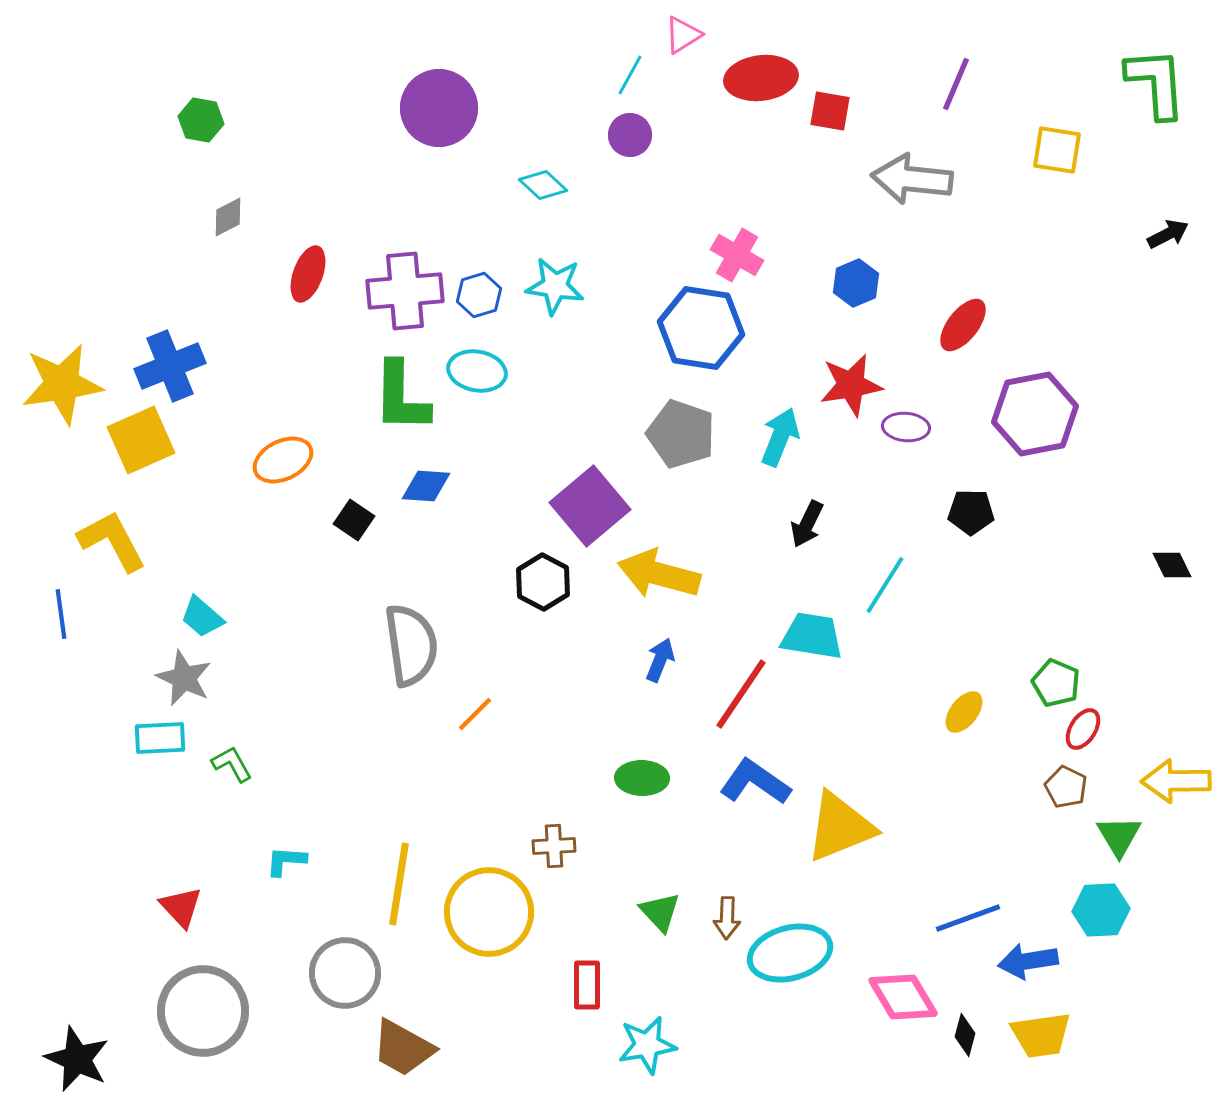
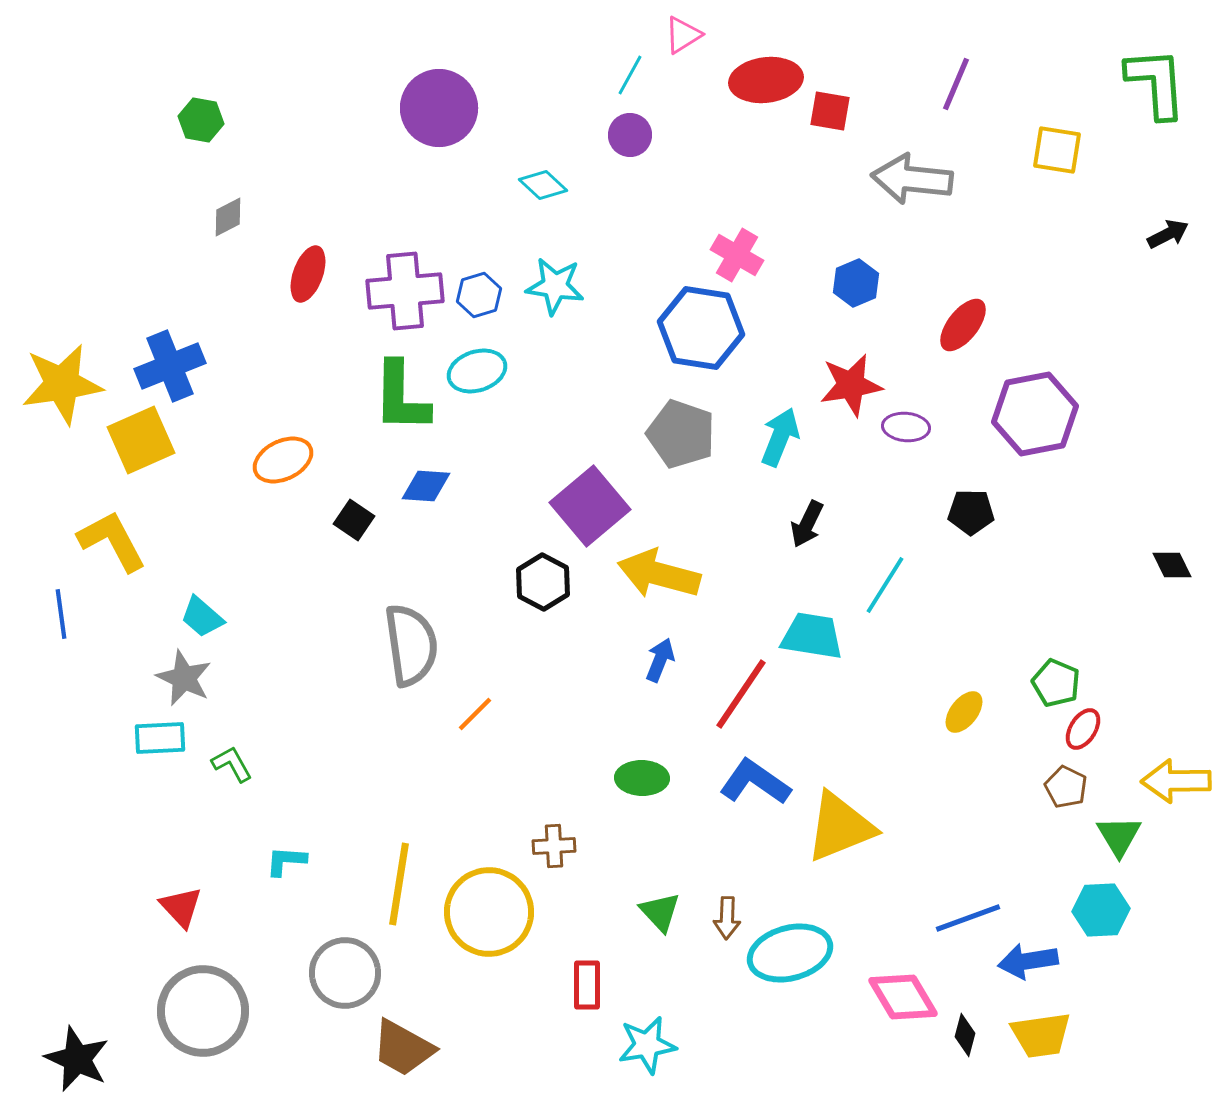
red ellipse at (761, 78): moved 5 px right, 2 px down
cyan ellipse at (477, 371): rotated 28 degrees counterclockwise
